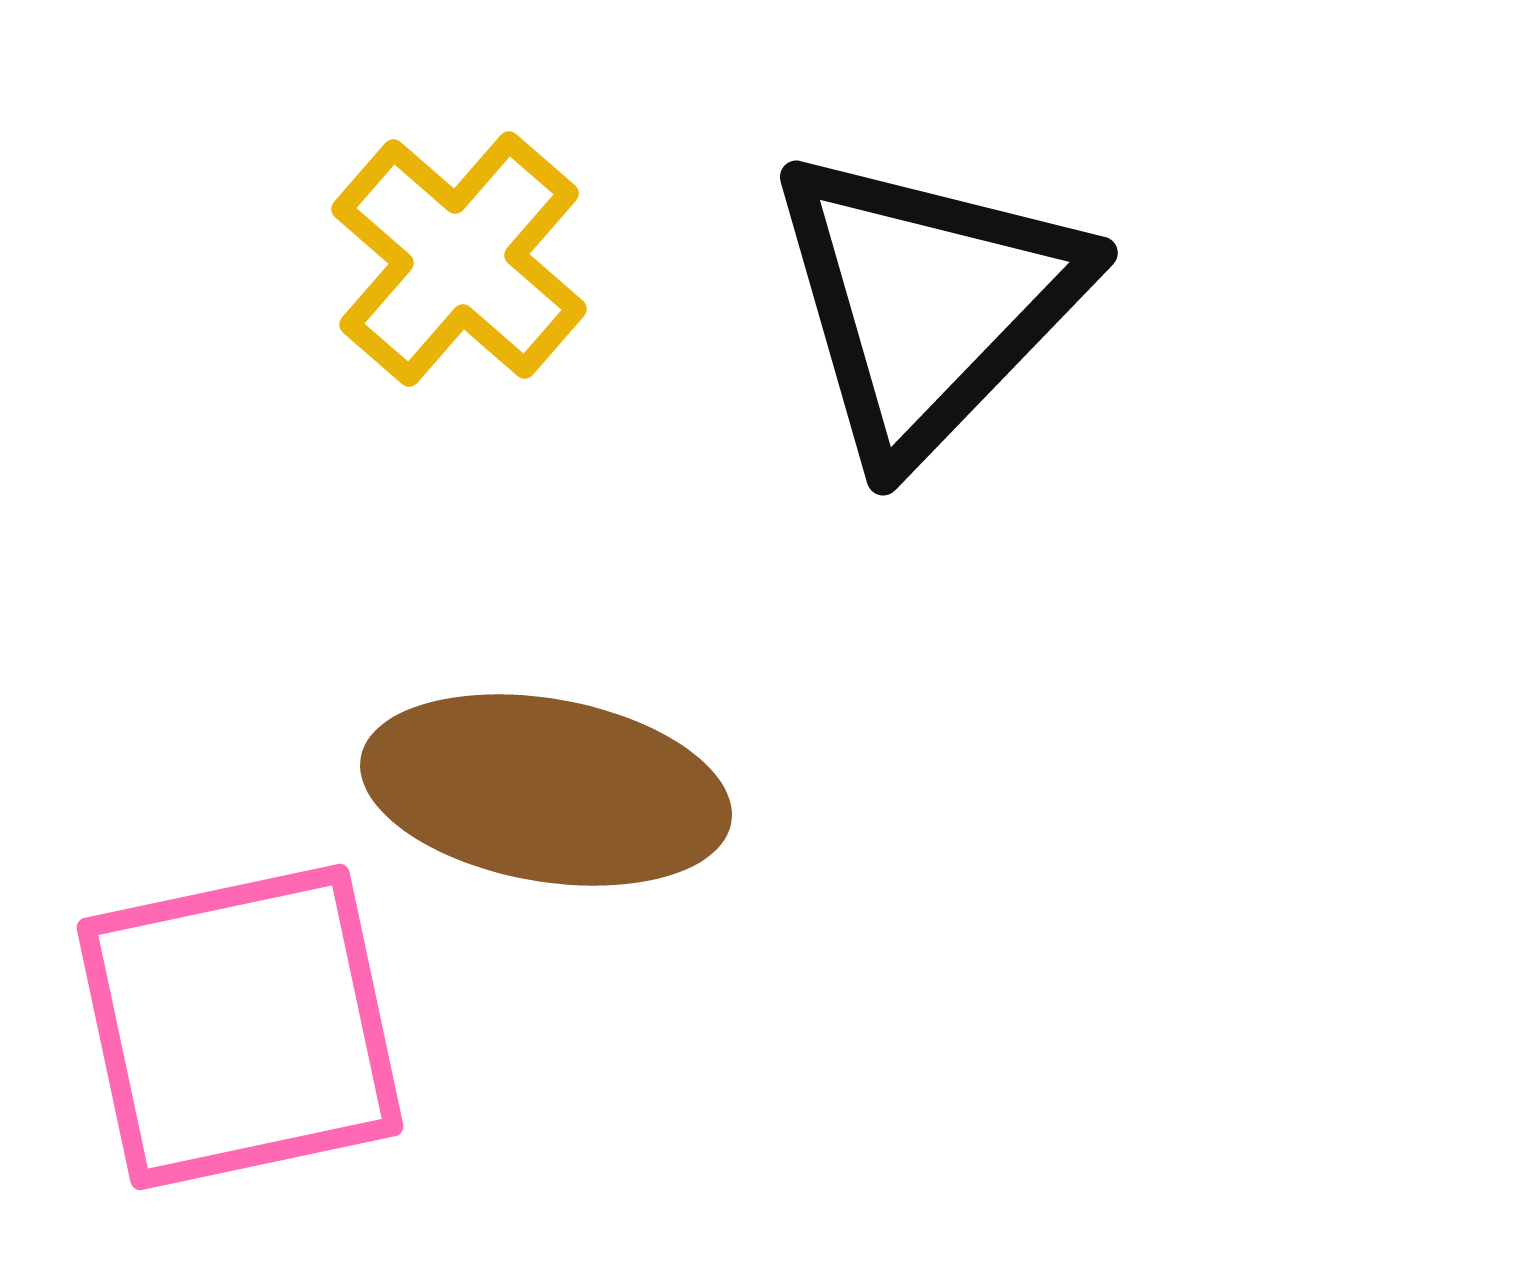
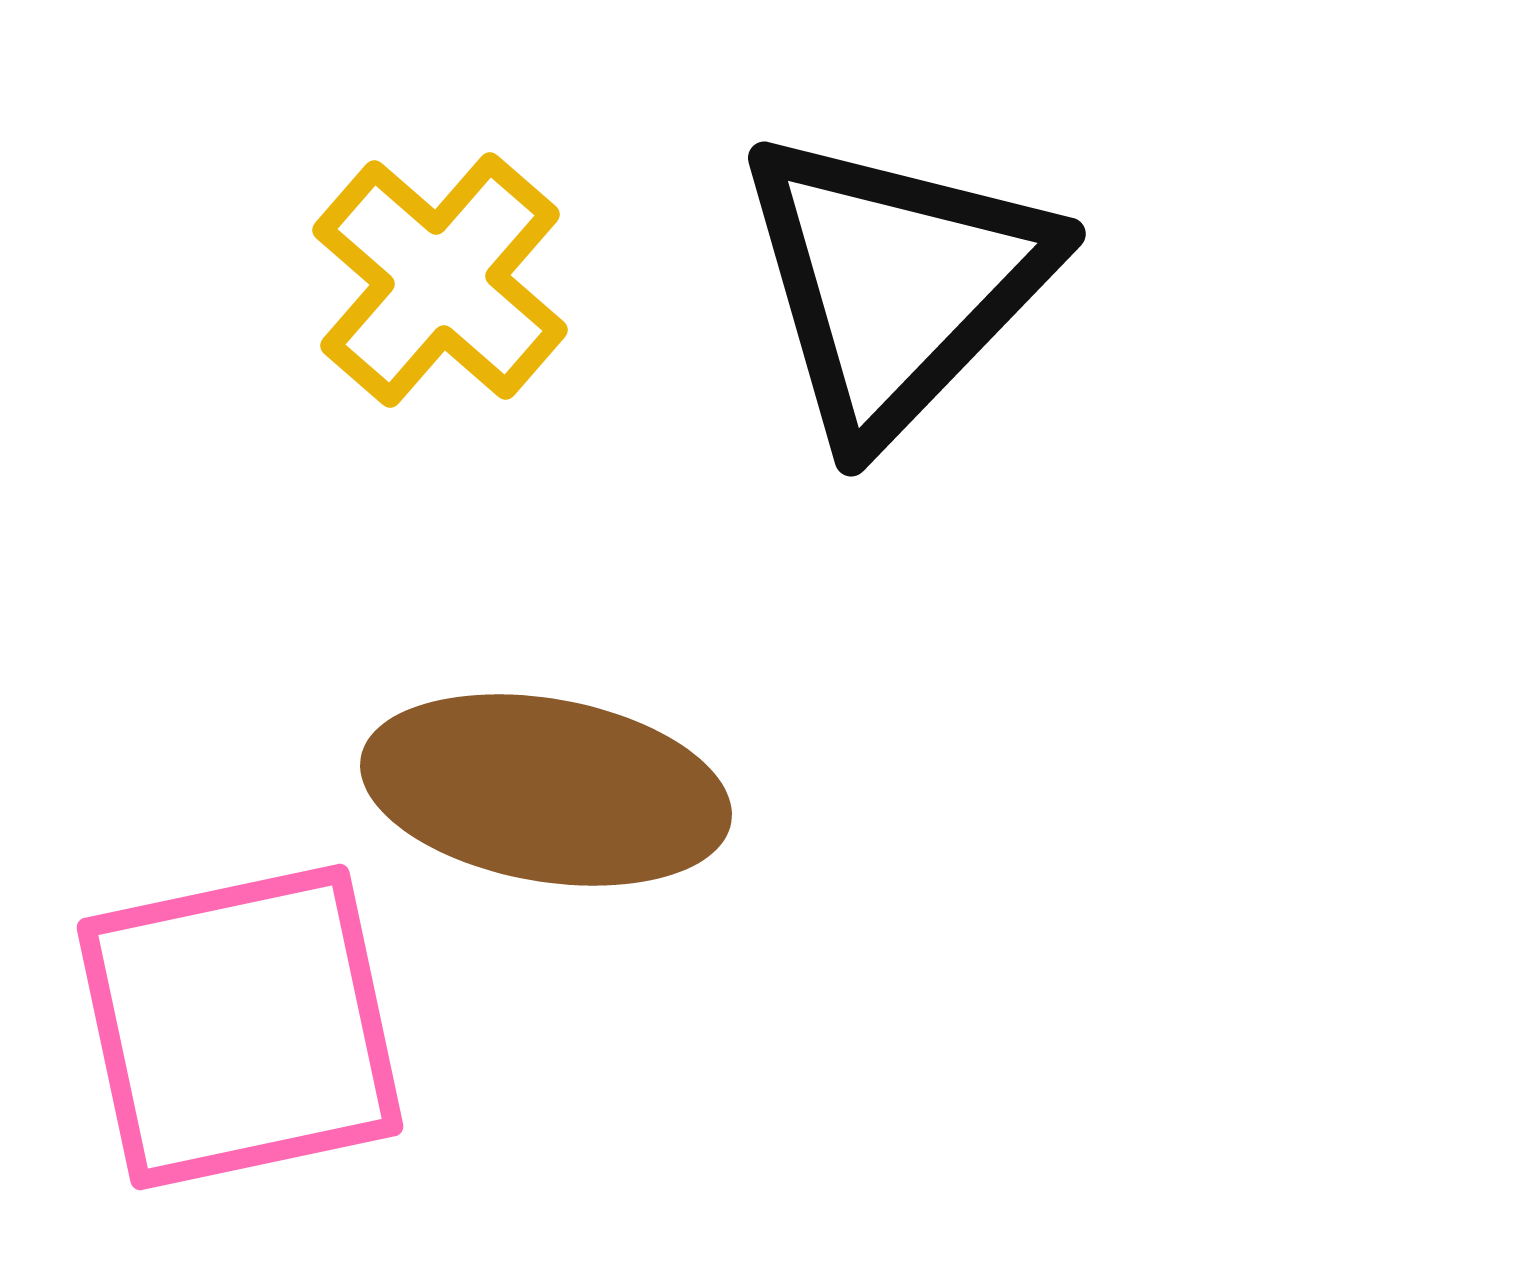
yellow cross: moved 19 px left, 21 px down
black triangle: moved 32 px left, 19 px up
